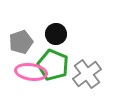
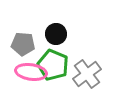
gray pentagon: moved 2 px right, 2 px down; rotated 25 degrees clockwise
